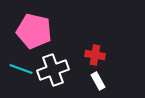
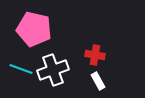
pink pentagon: moved 2 px up
